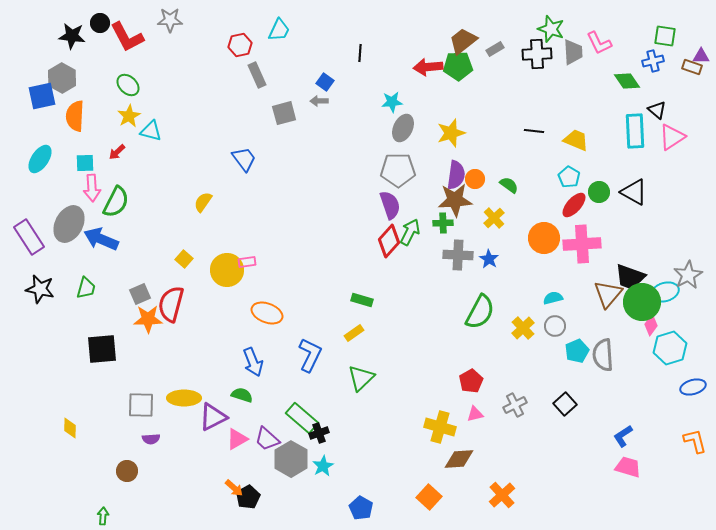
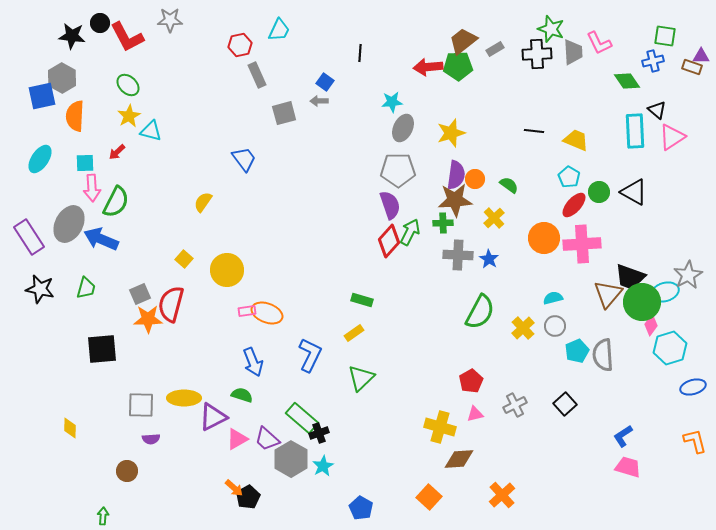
pink rectangle at (247, 262): moved 49 px down
